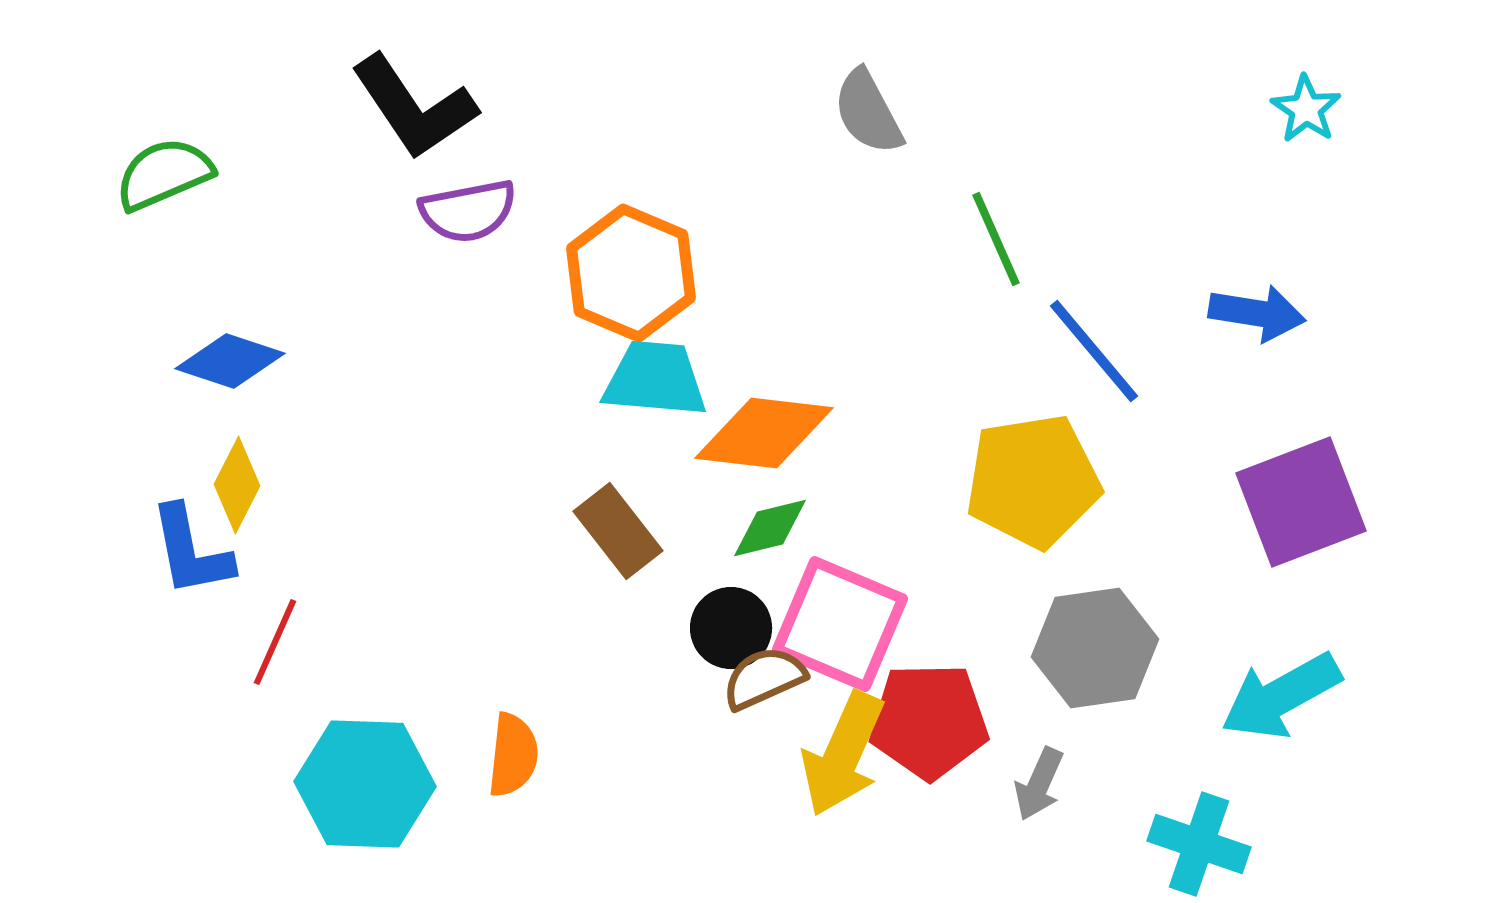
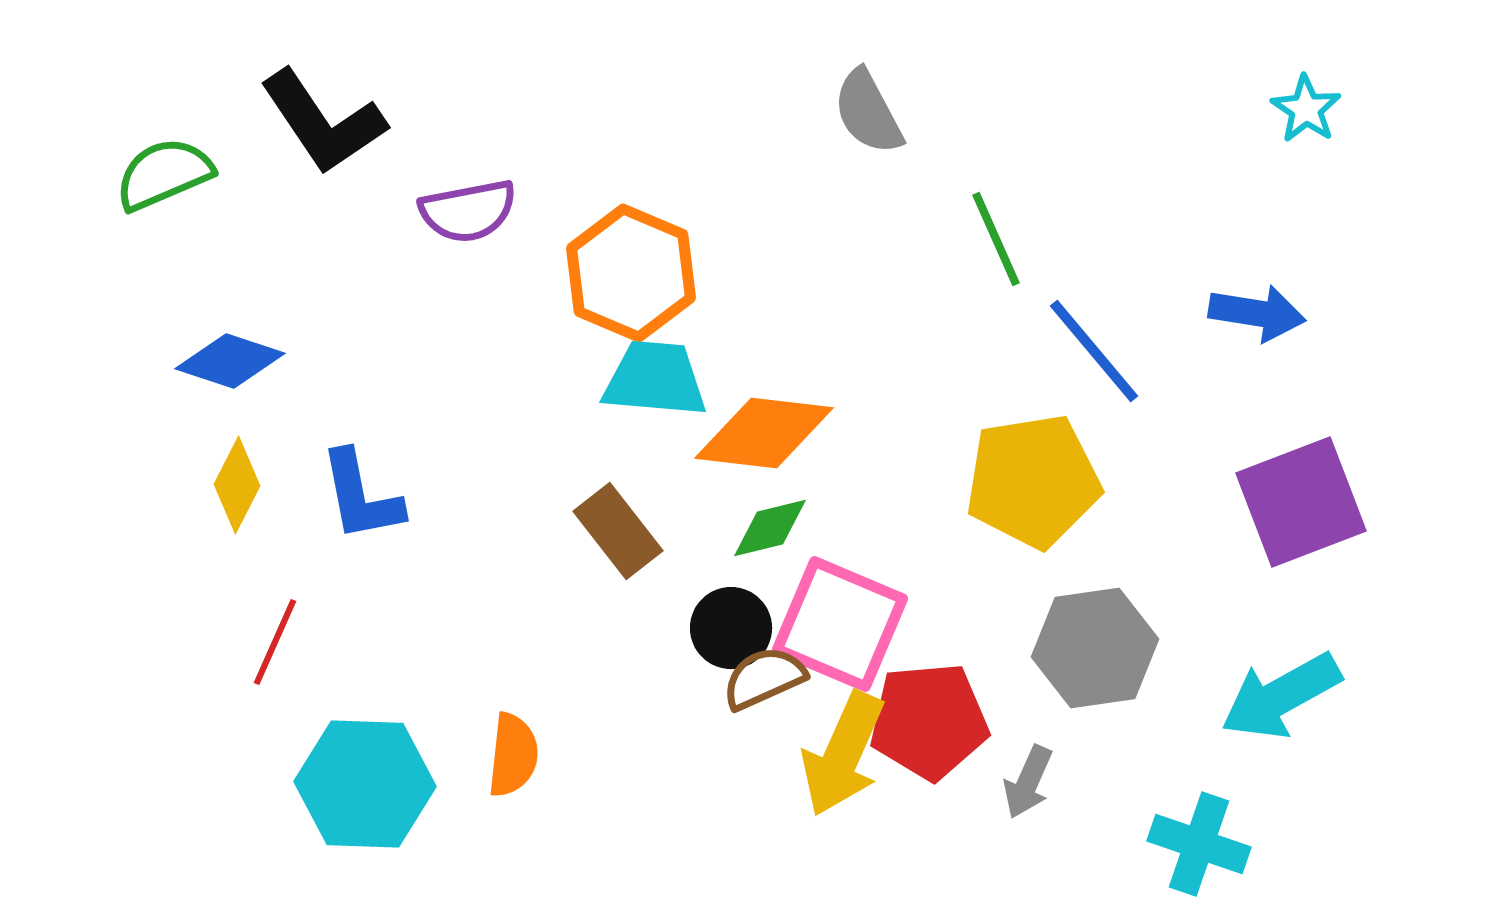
black L-shape: moved 91 px left, 15 px down
blue L-shape: moved 170 px right, 55 px up
red pentagon: rotated 4 degrees counterclockwise
gray arrow: moved 11 px left, 2 px up
